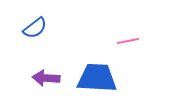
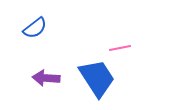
pink line: moved 8 px left, 7 px down
blue trapezoid: rotated 54 degrees clockwise
